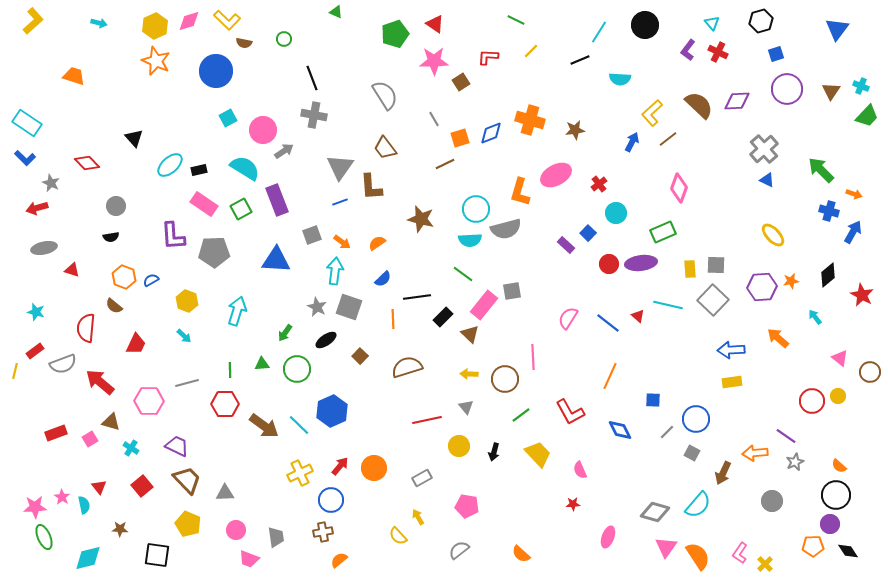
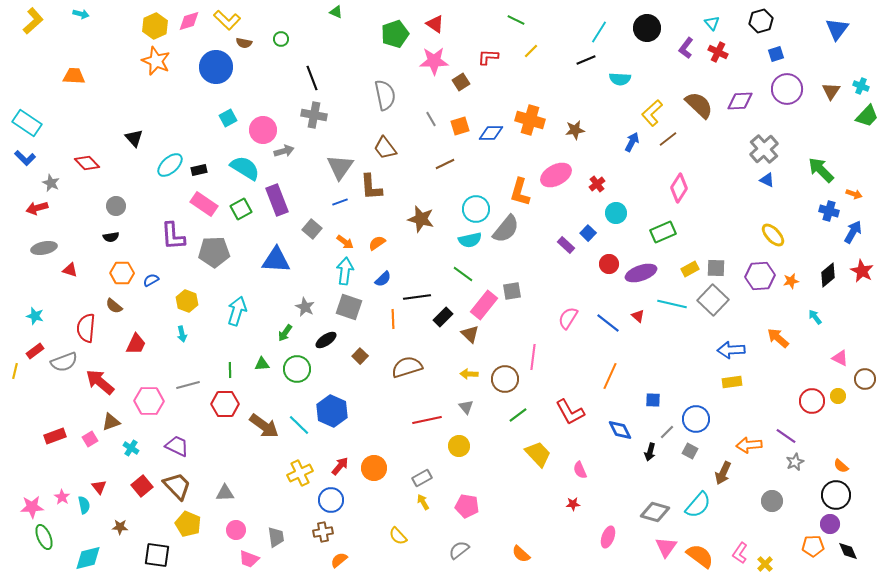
cyan arrow at (99, 23): moved 18 px left, 9 px up
black circle at (645, 25): moved 2 px right, 3 px down
green circle at (284, 39): moved 3 px left
purple L-shape at (688, 50): moved 2 px left, 2 px up
black line at (580, 60): moved 6 px right
blue circle at (216, 71): moved 4 px up
orange trapezoid at (74, 76): rotated 15 degrees counterclockwise
gray semicircle at (385, 95): rotated 20 degrees clockwise
purple diamond at (737, 101): moved 3 px right
gray line at (434, 119): moved 3 px left
blue diamond at (491, 133): rotated 20 degrees clockwise
orange square at (460, 138): moved 12 px up
gray arrow at (284, 151): rotated 18 degrees clockwise
red cross at (599, 184): moved 2 px left
pink diamond at (679, 188): rotated 12 degrees clockwise
gray semicircle at (506, 229): rotated 36 degrees counterclockwise
gray square at (312, 235): moved 6 px up; rotated 30 degrees counterclockwise
cyan semicircle at (470, 240): rotated 10 degrees counterclockwise
orange arrow at (342, 242): moved 3 px right
purple ellipse at (641, 263): moved 10 px down; rotated 12 degrees counterclockwise
gray square at (716, 265): moved 3 px down
yellow rectangle at (690, 269): rotated 66 degrees clockwise
red triangle at (72, 270): moved 2 px left
cyan arrow at (335, 271): moved 10 px right
orange hexagon at (124, 277): moved 2 px left, 4 px up; rotated 20 degrees counterclockwise
purple hexagon at (762, 287): moved 2 px left, 11 px up
red star at (862, 295): moved 24 px up
cyan line at (668, 305): moved 4 px right, 1 px up
gray star at (317, 307): moved 12 px left
cyan star at (36, 312): moved 1 px left, 4 px down
cyan arrow at (184, 336): moved 2 px left, 2 px up; rotated 35 degrees clockwise
pink line at (533, 357): rotated 10 degrees clockwise
pink triangle at (840, 358): rotated 12 degrees counterclockwise
gray semicircle at (63, 364): moved 1 px right, 2 px up
brown circle at (870, 372): moved 5 px left, 7 px down
gray line at (187, 383): moved 1 px right, 2 px down
blue hexagon at (332, 411): rotated 12 degrees counterclockwise
green line at (521, 415): moved 3 px left
brown triangle at (111, 422): rotated 36 degrees counterclockwise
red rectangle at (56, 433): moved 1 px left, 3 px down
black arrow at (494, 452): moved 156 px right
gray square at (692, 453): moved 2 px left, 2 px up
orange arrow at (755, 453): moved 6 px left, 8 px up
orange semicircle at (839, 466): moved 2 px right
brown trapezoid at (187, 480): moved 10 px left, 6 px down
pink star at (35, 507): moved 3 px left
yellow arrow at (418, 517): moved 5 px right, 15 px up
brown star at (120, 529): moved 2 px up
black diamond at (848, 551): rotated 10 degrees clockwise
orange semicircle at (698, 556): moved 2 px right; rotated 20 degrees counterclockwise
